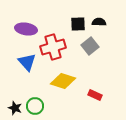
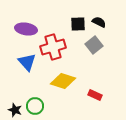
black semicircle: rotated 24 degrees clockwise
gray square: moved 4 px right, 1 px up
black star: moved 2 px down
